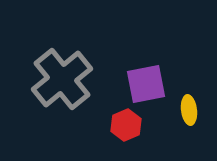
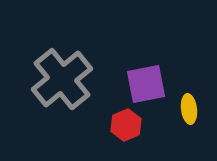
yellow ellipse: moved 1 px up
